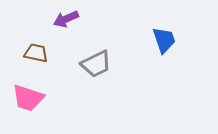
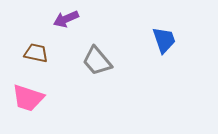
gray trapezoid: moved 1 px right, 3 px up; rotated 76 degrees clockwise
